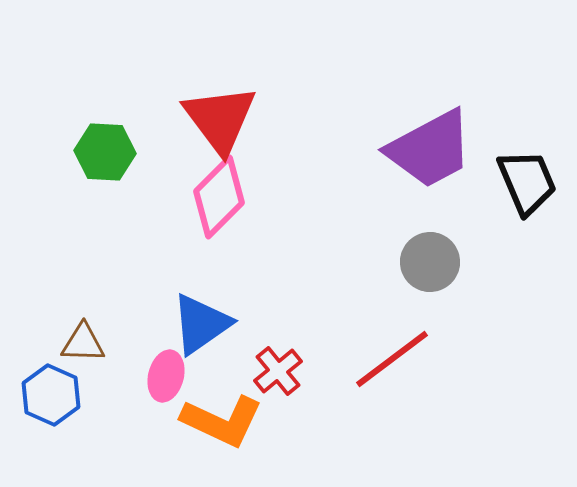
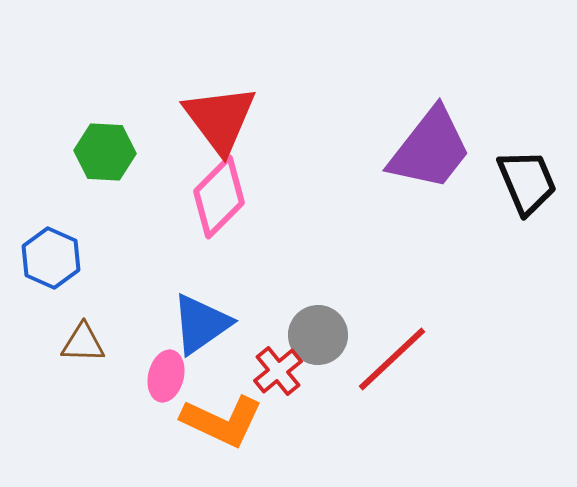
purple trapezoid: rotated 24 degrees counterclockwise
gray circle: moved 112 px left, 73 px down
red line: rotated 6 degrees counterclockwise
blue hexagon: moved 137 px up
